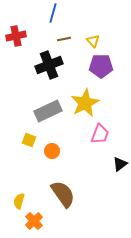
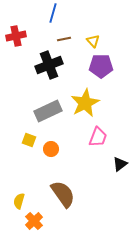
pink trapezoid: moved 2 px left, 3 px down
orange circle: moved 1 px left, 2 px up
